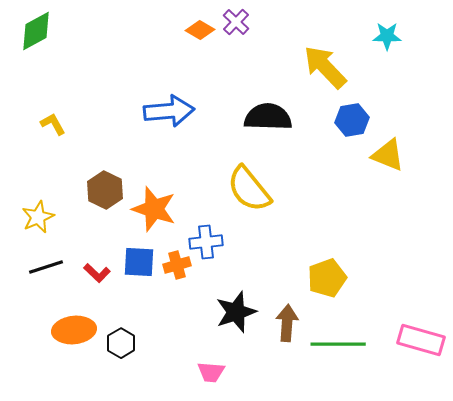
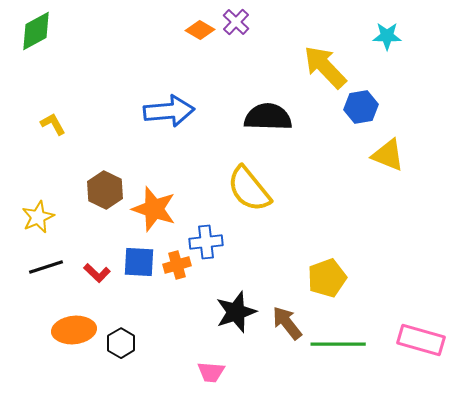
blue hexagon: moved 9 px right, 13 px up
brown arrow: rotated 42 degrees counterclockwise
